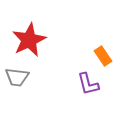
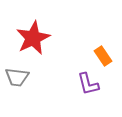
red star: moved 4 px right, 2 px up
